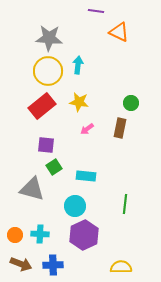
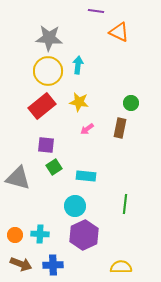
gray triangle: moved 14 px left, 11 px up
